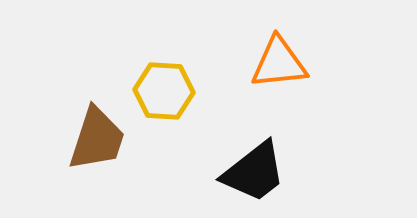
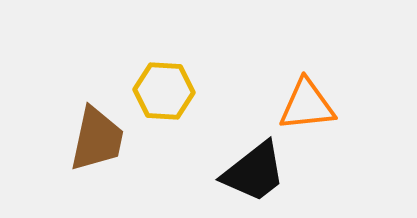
orange triangle: moved 28 px right, 42 px down
brown trapezoid: rotated 6 degrees counterclockwise
